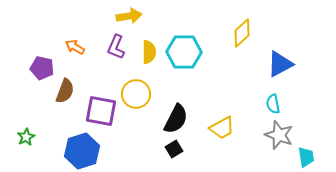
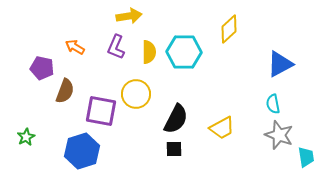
yellow diamond: moved 13 px left, 4 px up
black square: rotated 30 degrees clockwise
